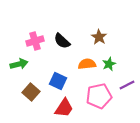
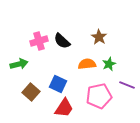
pink cross: moved 4 px right
blue square: moved 3 px down
purple line: rotated 49 degrees clockwise
